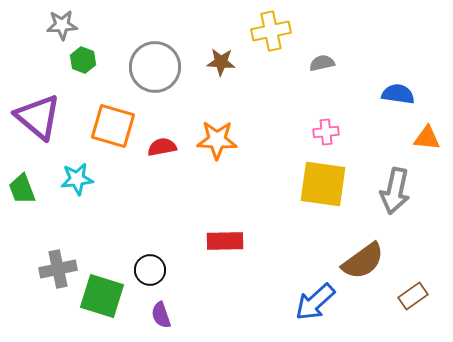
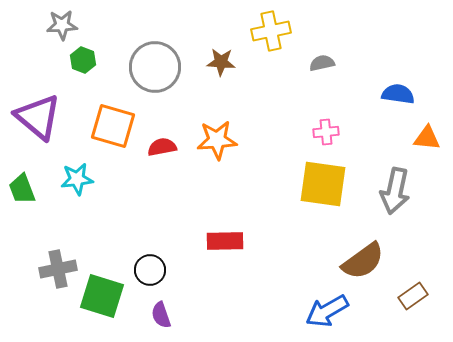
orange star: rotated 6 degrees counterclockwise
blue arrow: moved 12 px right, 9 px down; rotated 12 degrees clockwise
